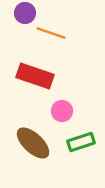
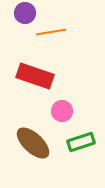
orange line: moved 1 px up; rotated 28 degrees counterclockwise
